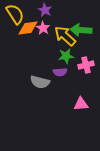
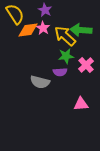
orange diamond: moved 2 px down
pink cross: rotated 28 degrees counterclockwise
